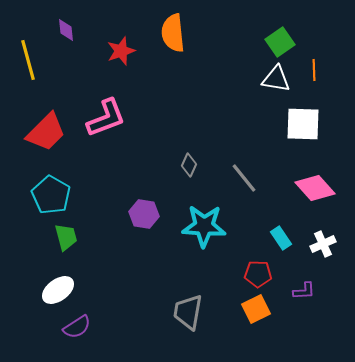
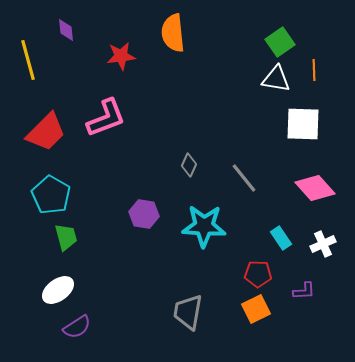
red star: moved 5 px down; rotated 12 degrees clockwise
